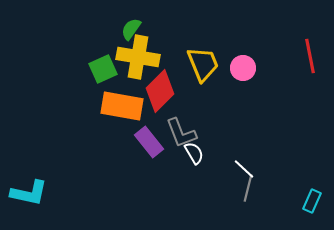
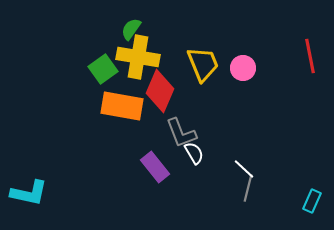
green square: rotated 12 degrees counterclockwise
red diamond: rotated 21 degrees counterclockwise
purple rectangle: moved 6 px right, 25 px down
